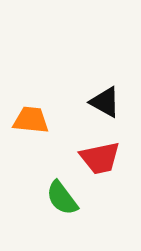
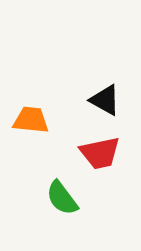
black triangle: moved 2 px up
red trapezoid: moved 5 px up
